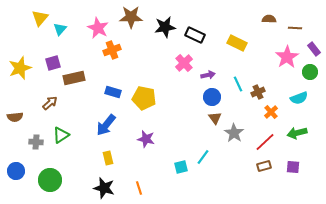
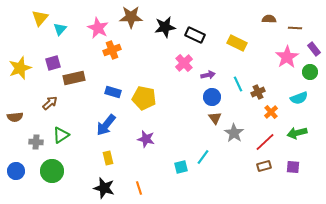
green circle at (50, 180): moved 2 px right, 9 px up
